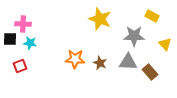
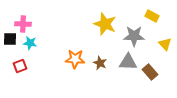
yellow star: moved 5 px right, 5 px down
